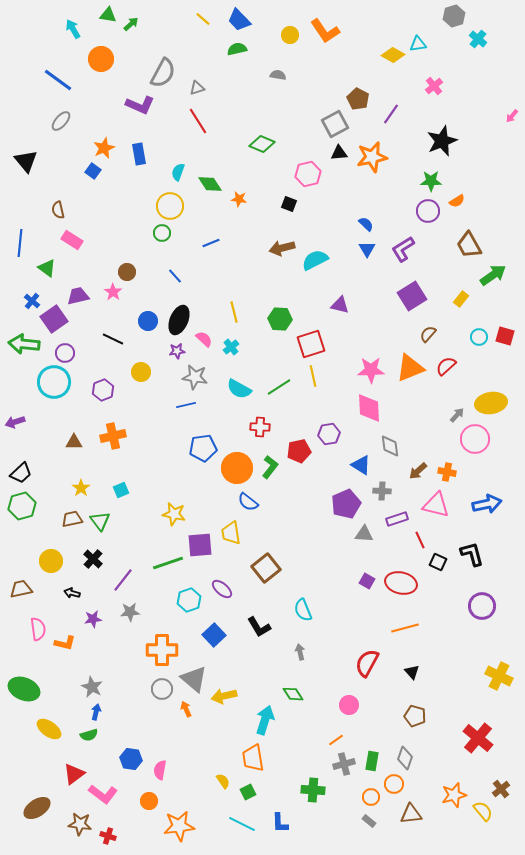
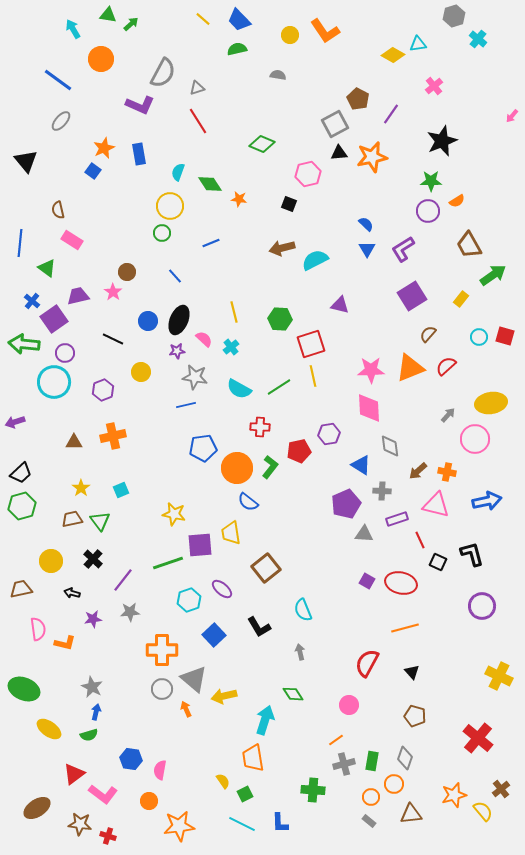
gray arrow at (457, 415): moved 9 px left
blue arrow at (487, 504): moved 3 px up
green square at (248, 792): moved 3 px left, 2 px down
